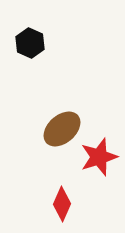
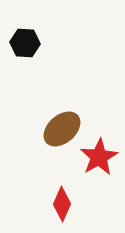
black hexagon: moved 5 px left; rotated 20 degrees counterclockwise
red star: rotated 12 degrees counterclockwise
